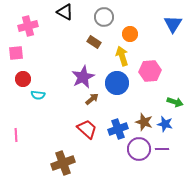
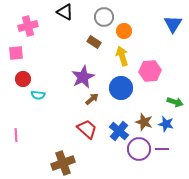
orange circle: moved 6 px left, 3 px up
blue circle: moved 4 px right, 5 px down
blue star: moved 1 px right
blue cross: moved 1 px right, 2 px down; rotated 30 degrees counterclockwise
